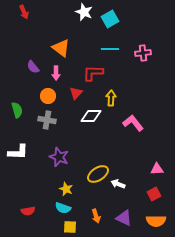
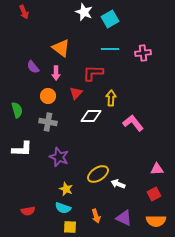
gray cross: moved 1 px right, 2 px down
white L-shape: moved 4 px right, 3 px up
